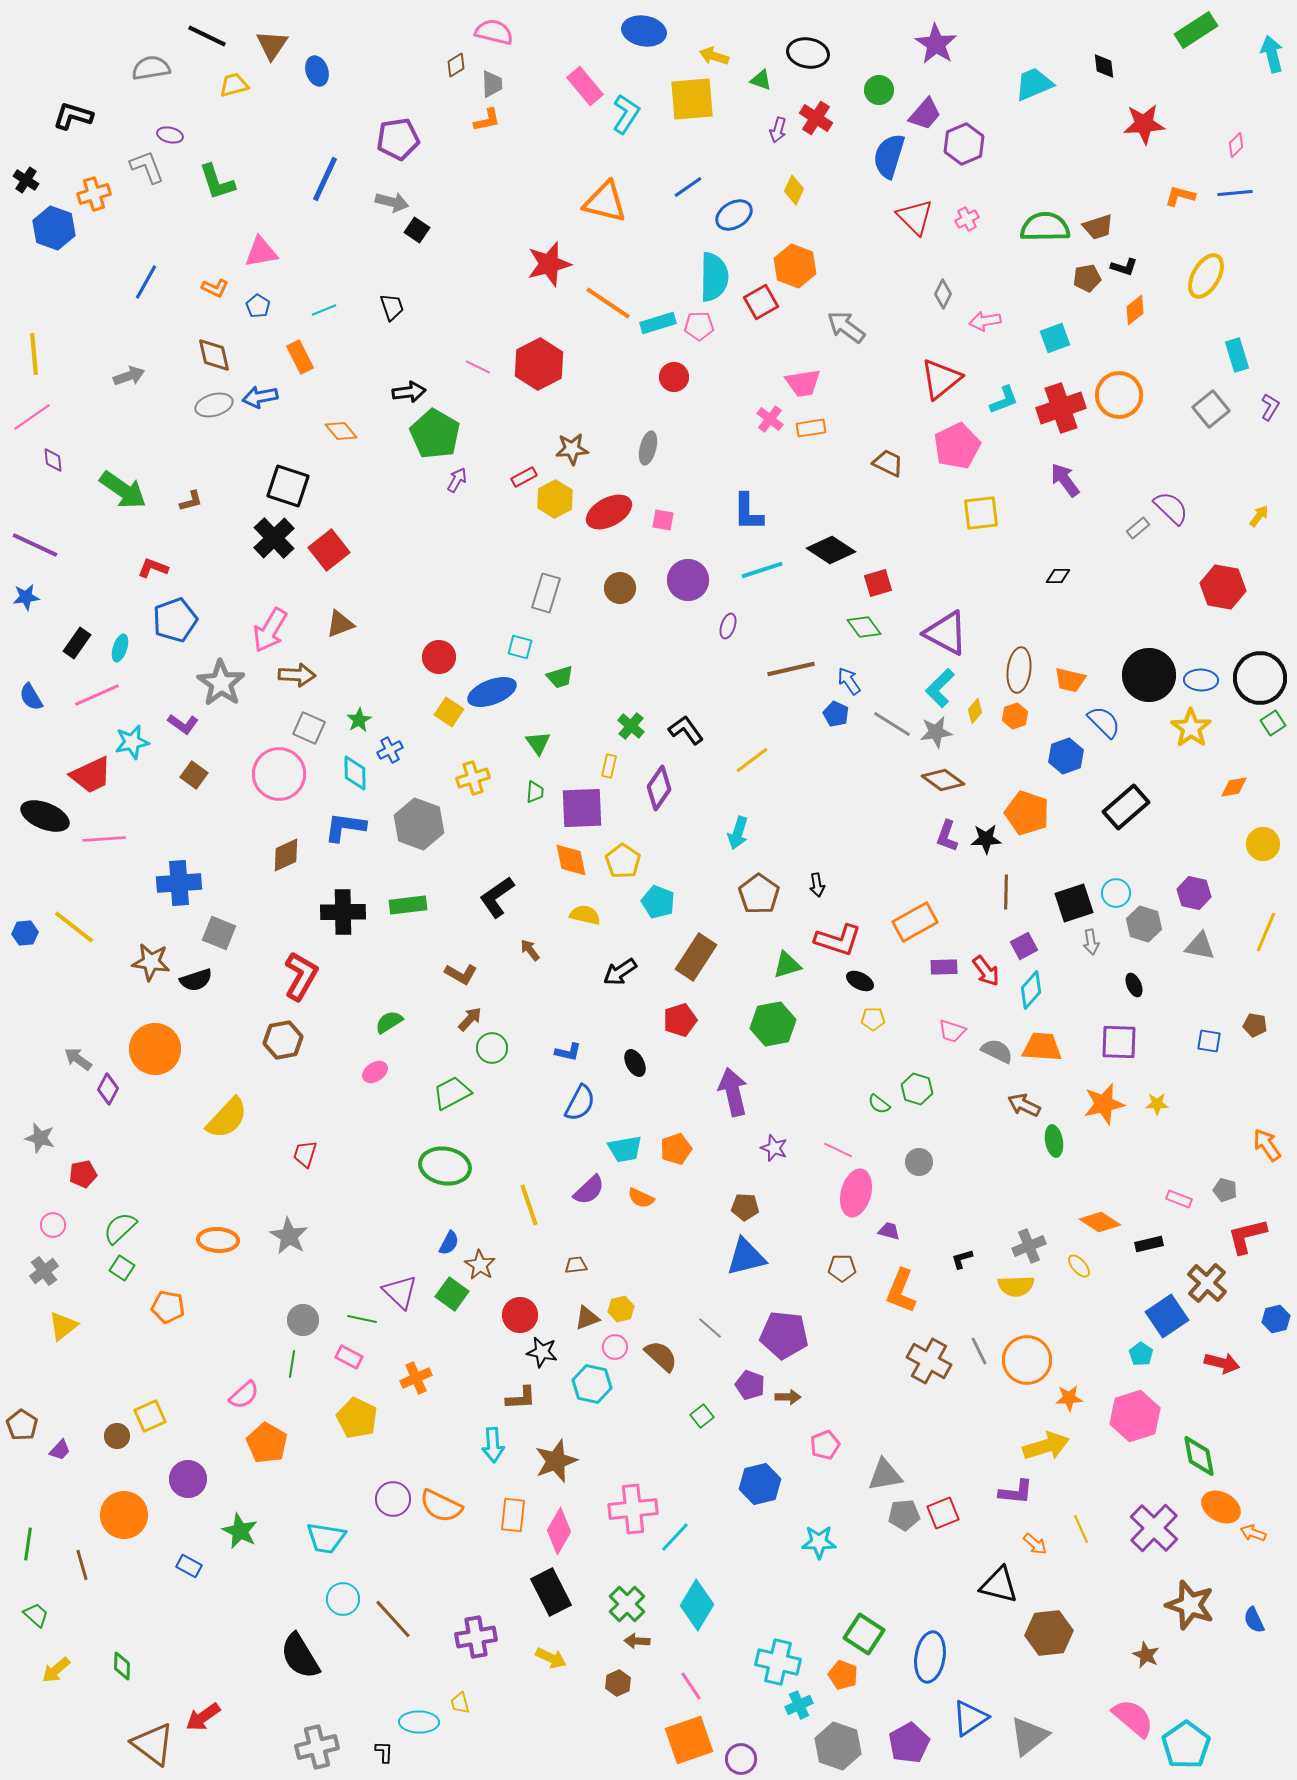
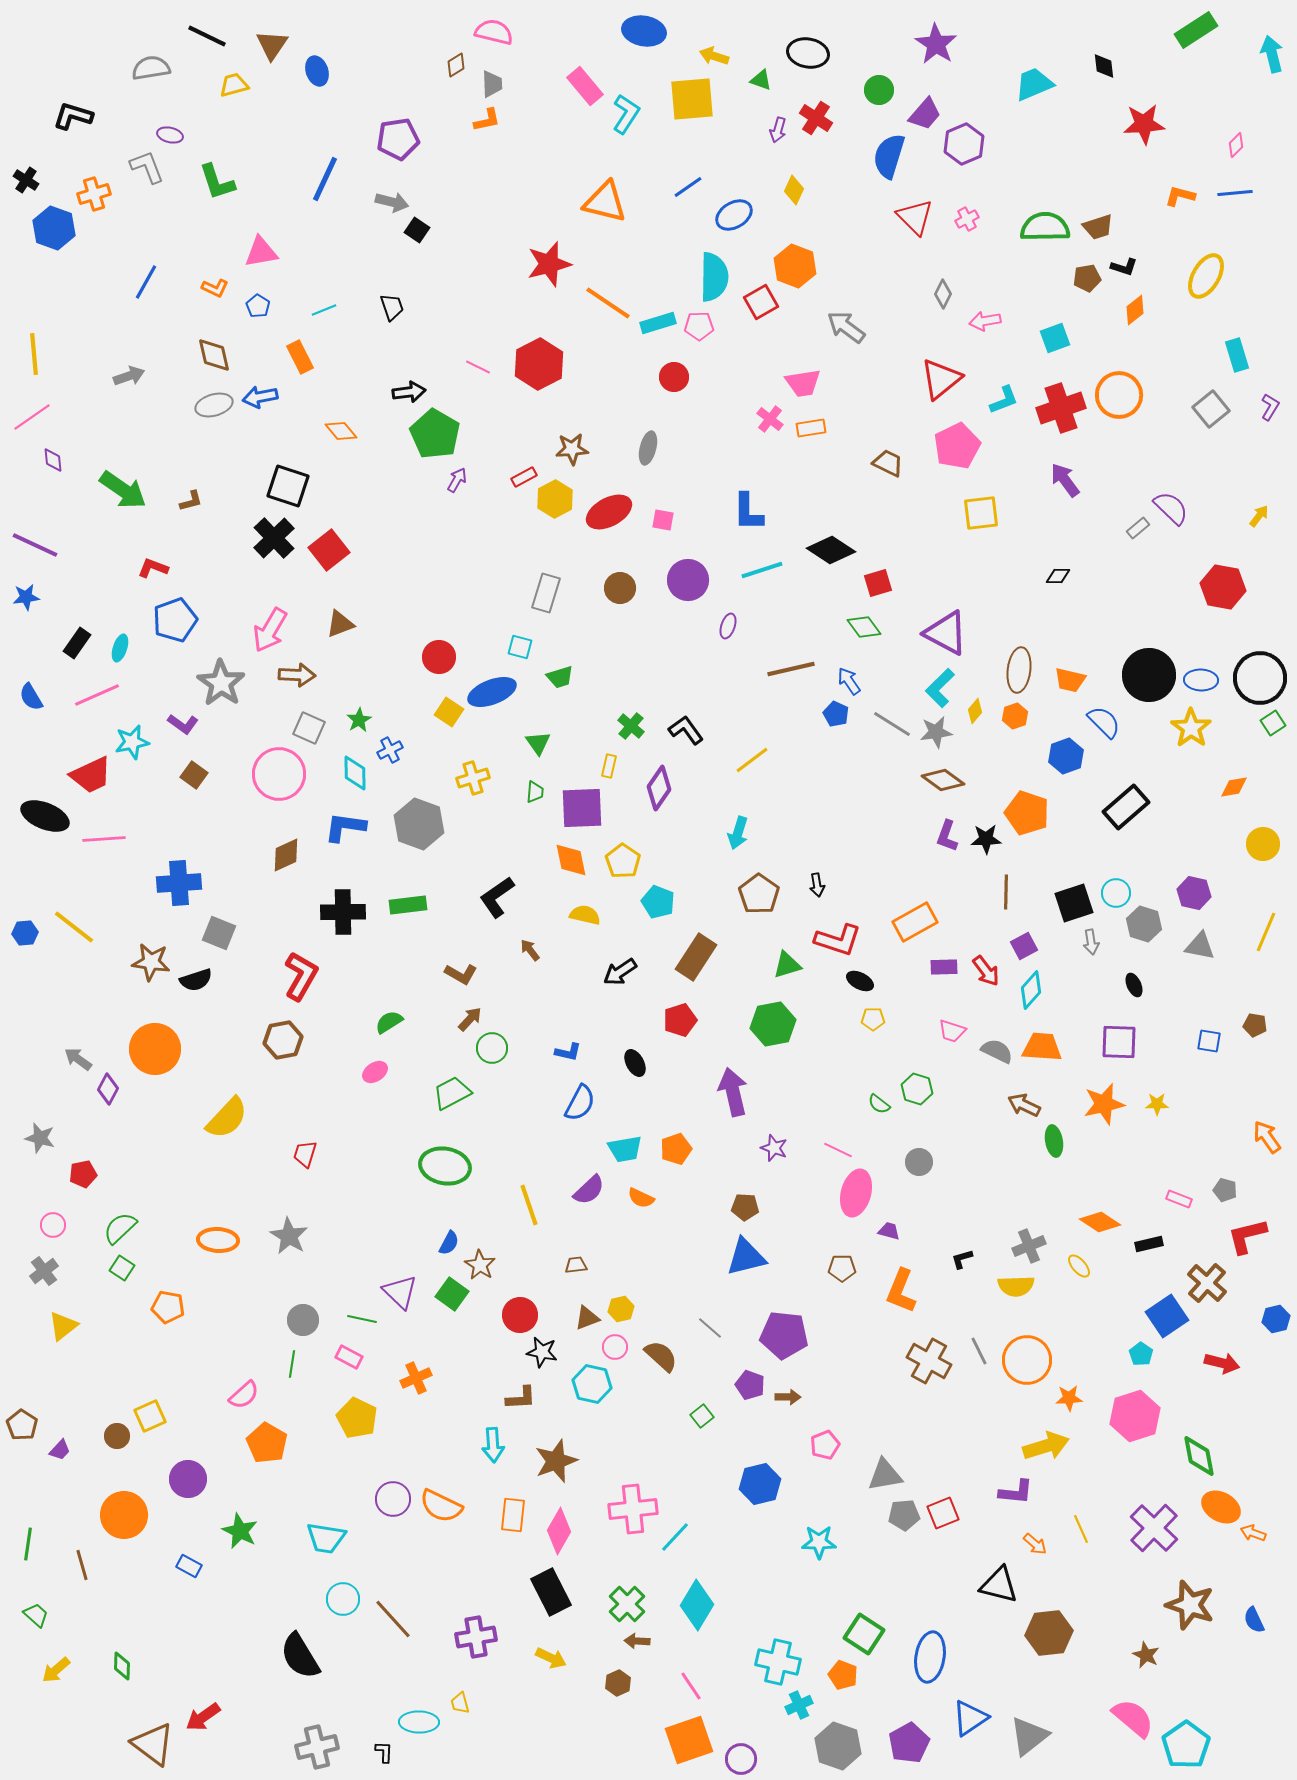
orange arrow at (1267, 1145): moved 8 px up
